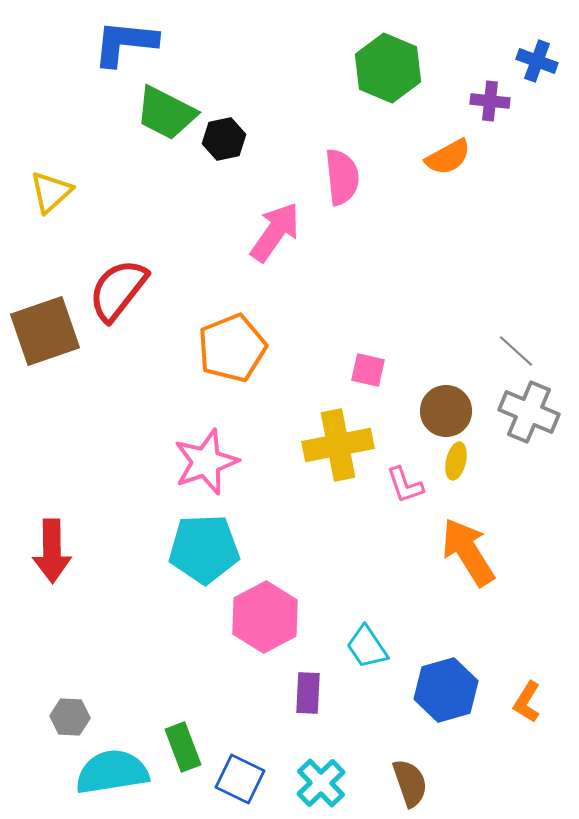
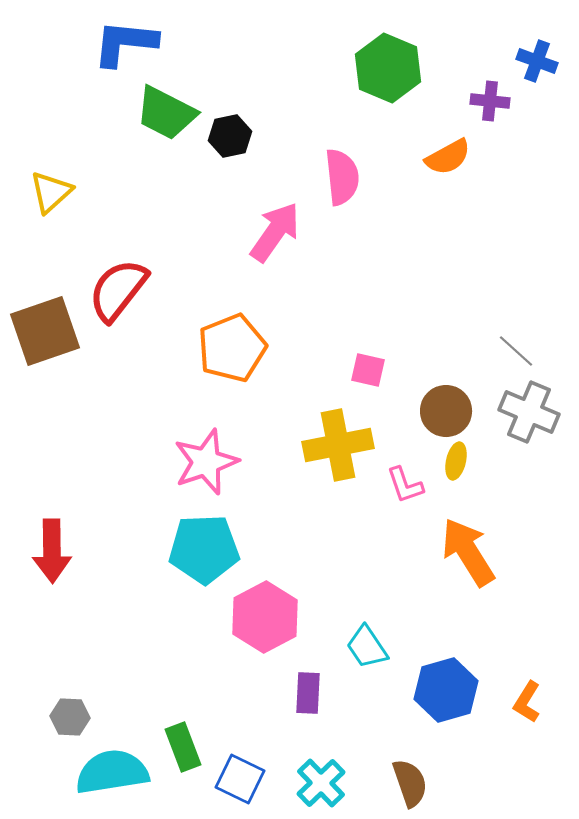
black hexagon: moved 6 px right, 3 px up
